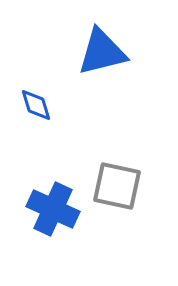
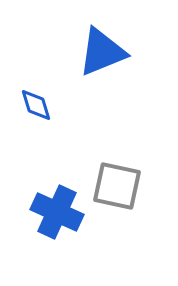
blue triangle: rotated 8 degrees counterclockwise
blue cross: moved 4 px right, 3 px down
